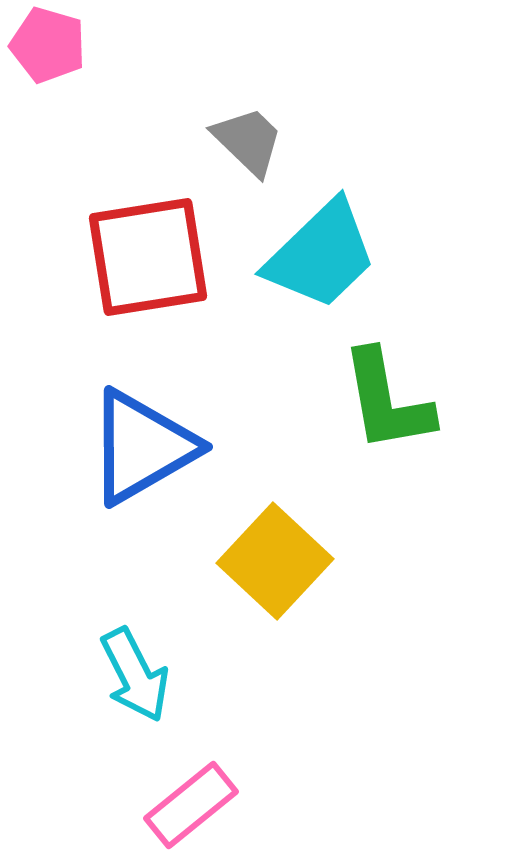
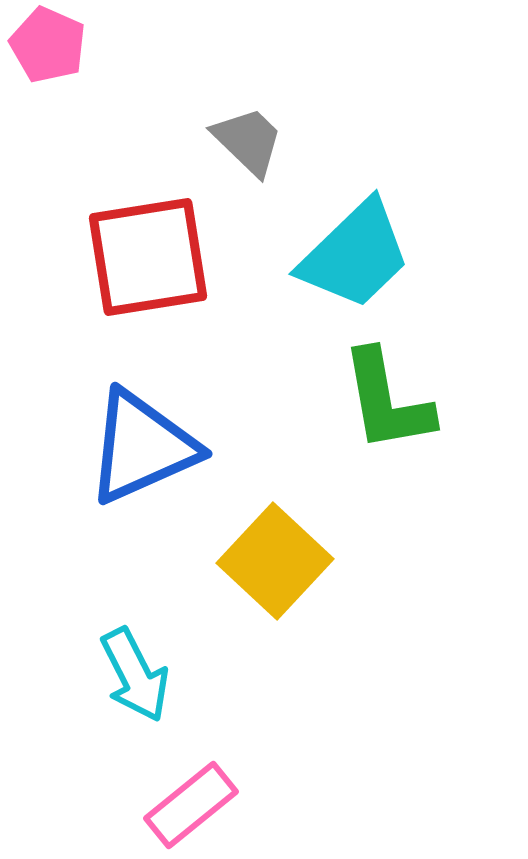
pink pentagon: rotated 8 degrees clockwise
cyan trapezoid: moved 34 px right
blue triangle: rotated 6 degrees clockwise
